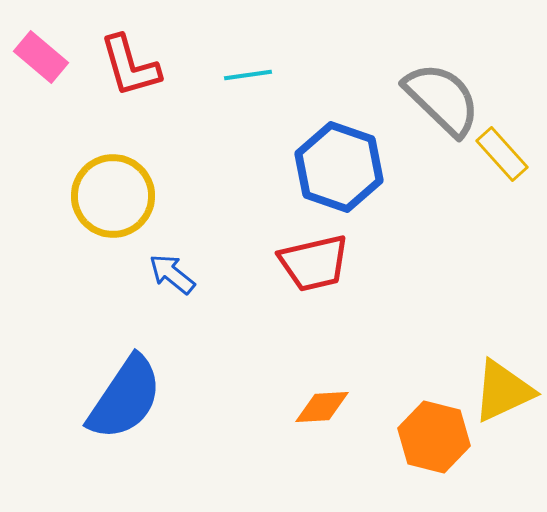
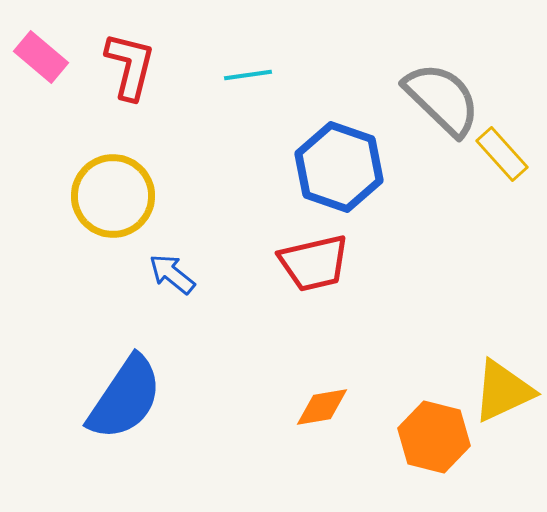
red L-shape: rotated 150 degrees counterclockwise
orange diamond: rotated 6 degrees counterclockwise
